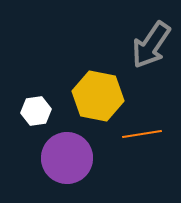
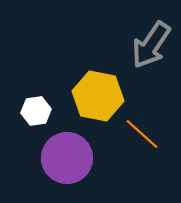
orange line: rotated 51 degrees clockwise
